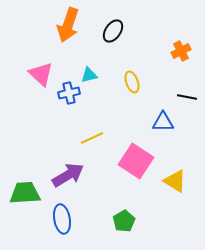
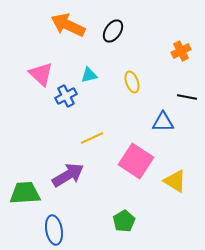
orange arrow: rotated 96 degrees clockwise
blue cross: moved 3 px left, 3 px down; rotated 15 degrees counterclockwise
blue ellipse: moved 8 px left, 11 px down
